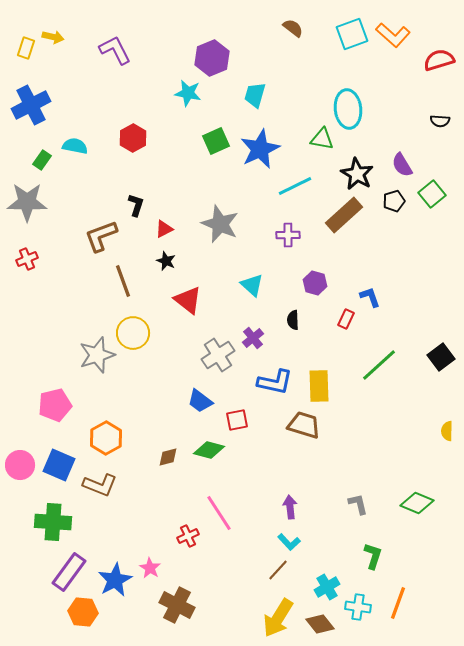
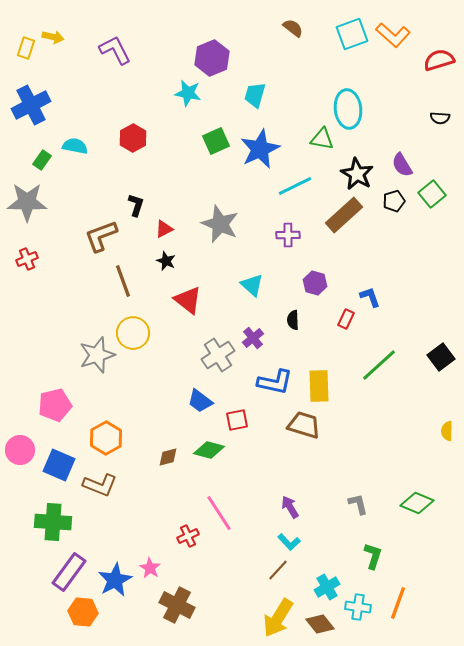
black semicircle at (440, 121): moved 3 px up
pink circle at (20, 465): moved 15 px up
purple arrow at (290, 507): rotated 25 degrees counterclockwise
